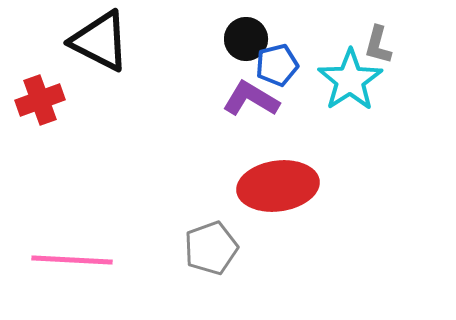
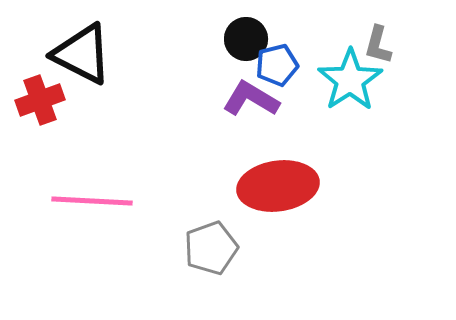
black triangle: moved 18 px left, 13 px down
pink line: moved 20 px right, 59 px up
